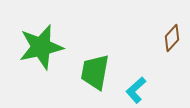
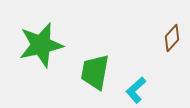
green star: moved 2 px up
